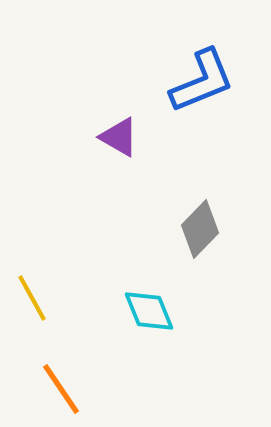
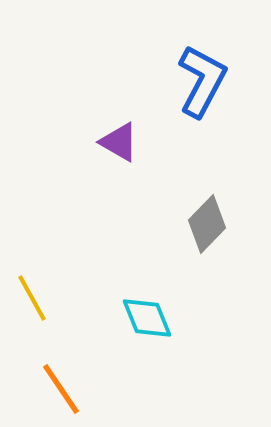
blue L-shape: rotated 40 degrees counterclockwise
purple triangle: moved 5 px down
gray diamond: moved 7 px right, 5 px up
cyan diamond: moved 2 px left, 7 px down
